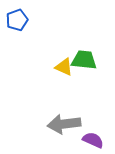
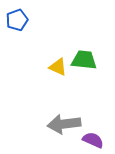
yellow triangle: moved 6 px left
